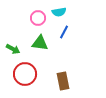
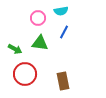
cyan semicircle: moved 2 px right, 1 px up
green arrow: moved 2 px right
